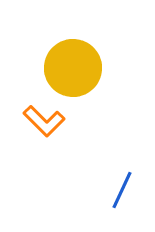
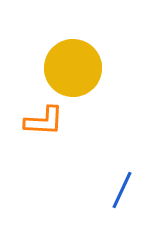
orange L-shape: rotated 42 degrees counterclockwise
